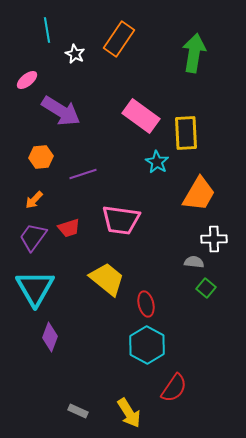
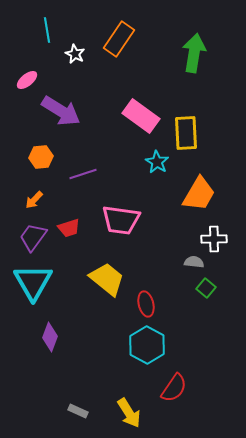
cyan triangle: moved 2 px left, 6 px up
